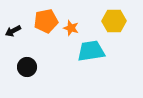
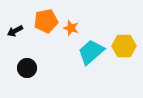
yellow hexagon: moved 10 px right, 25 px down
black arrow: moved 2 px right
cyan trapezoid: moved 1 px down; rotated 32 degrees counterclockwise
black circle: moved 1 px down
